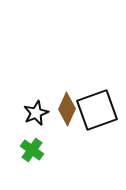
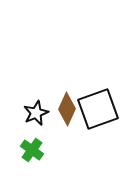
black square: moved 1 px right, 1 px up
